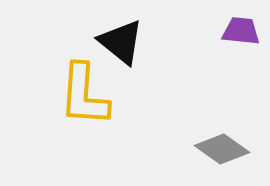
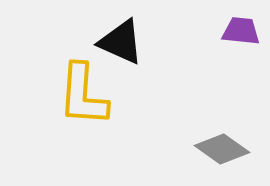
black triangle: rotated 15 degrees counterclockwise
yellow L-shape: moved 1 px left
